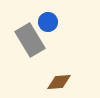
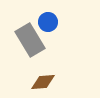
brown diamond: moved 16 px left
